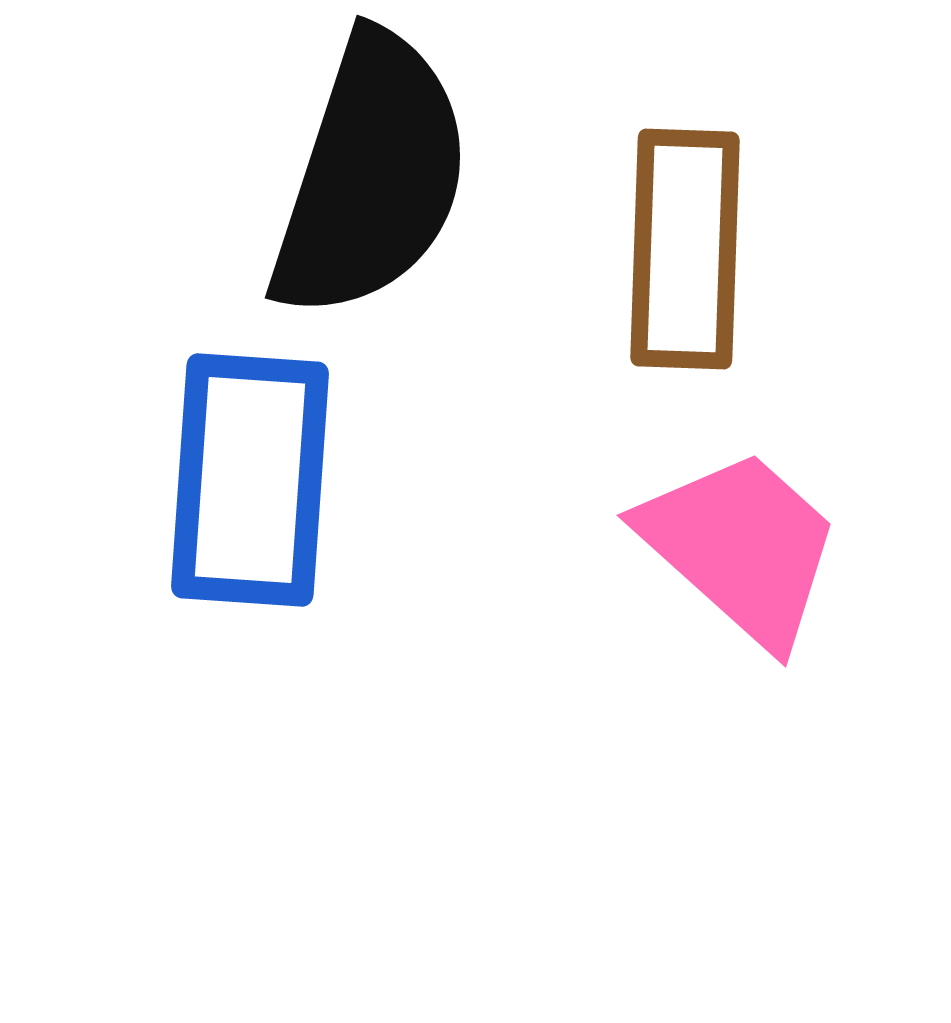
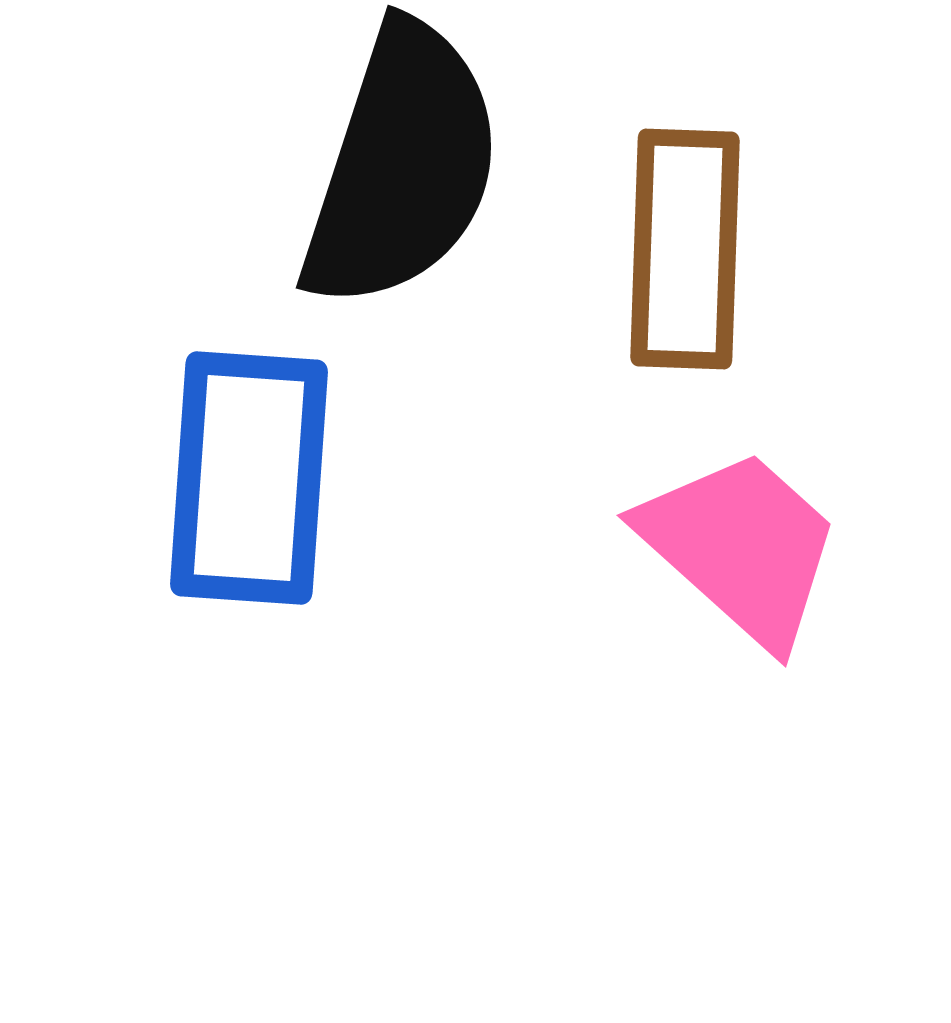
black semicircle: moved 31 px right, 10 px up
blue rectangle: moved 1 px left, 2 px up
